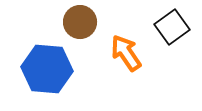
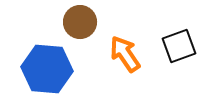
black square: moved 7 px right, 19 px down; rotated 16 degrees clockwise
orange arrow: moved 1 px left, 1 px down
